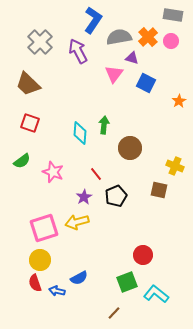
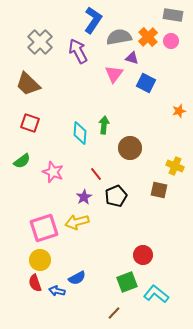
orange star: moved 10 px down; rotated 16 degrees clockwise
blue semicircle: moved 2 px left
